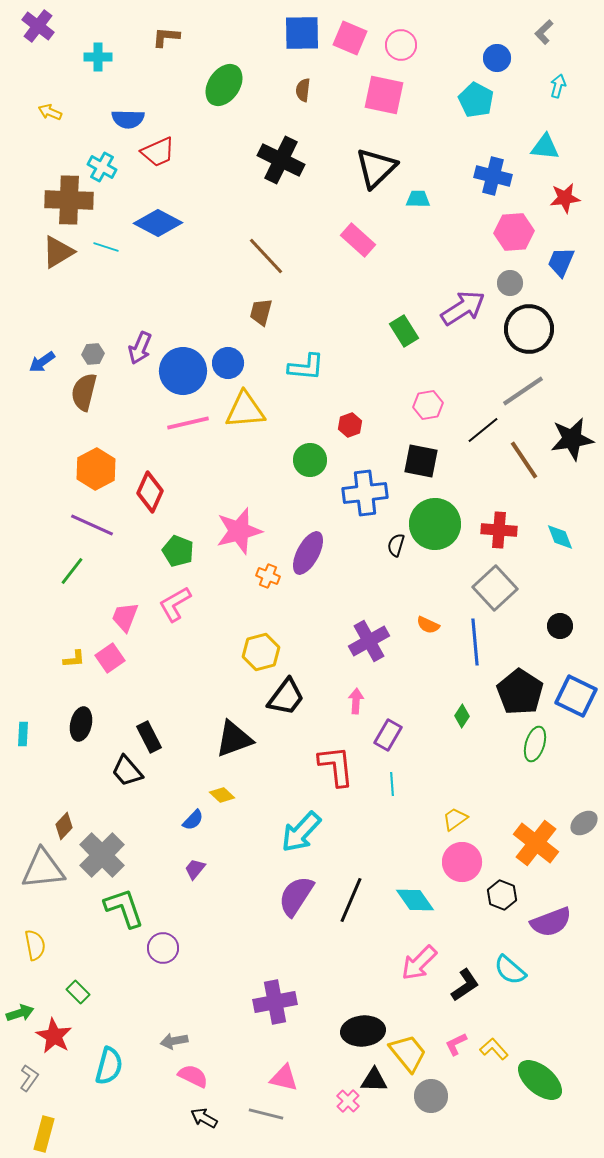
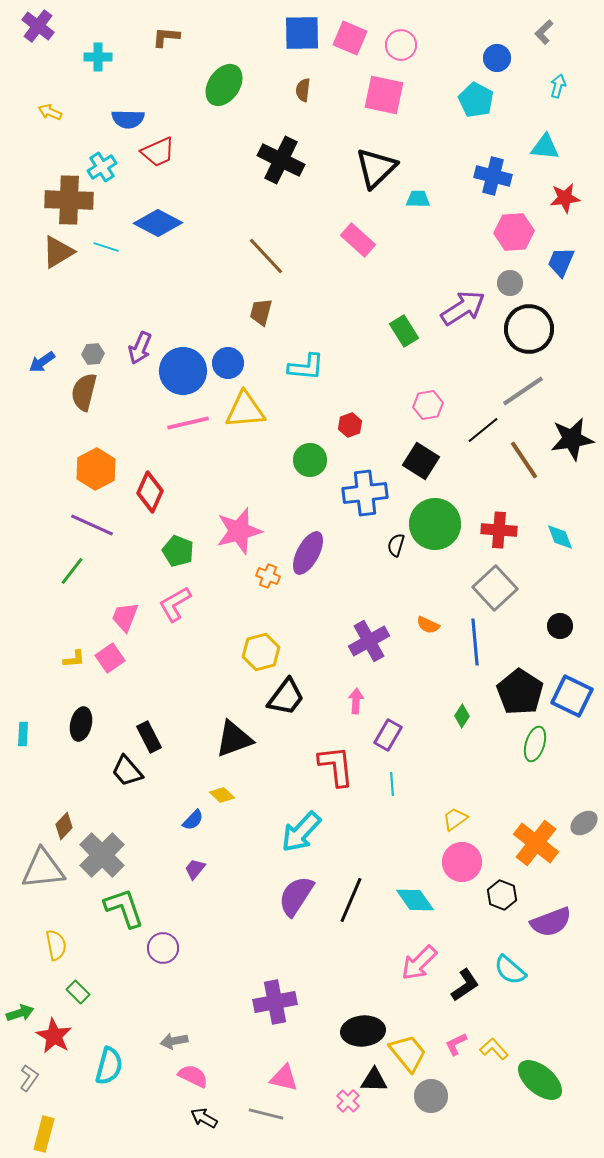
cyan cross at (102, 167): rotated 28 degrees clockwise
black square at (421, 461): rotated 21 degrees clockwise
blue square at (576, 696): moved 4 px left
yellow semicircle at (35, 945): moved 21 px right
